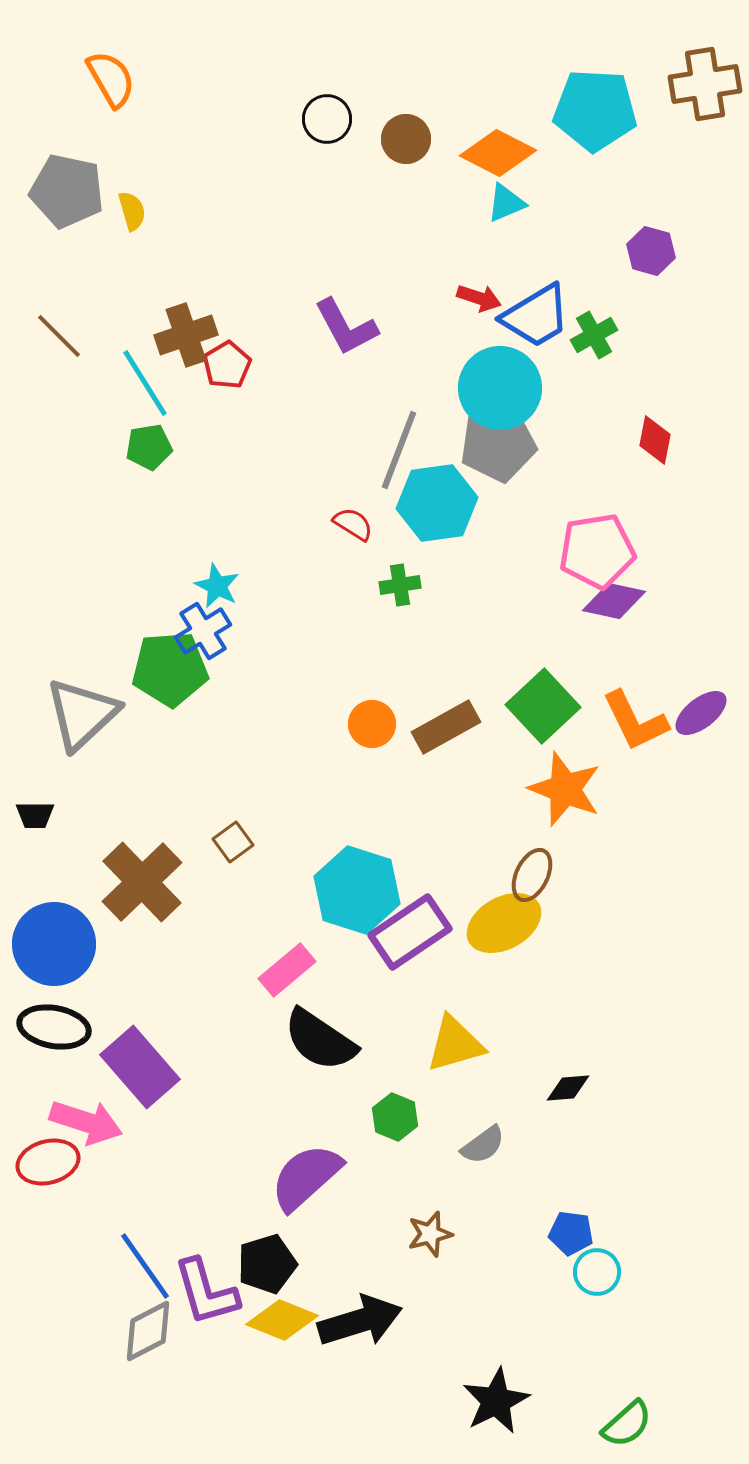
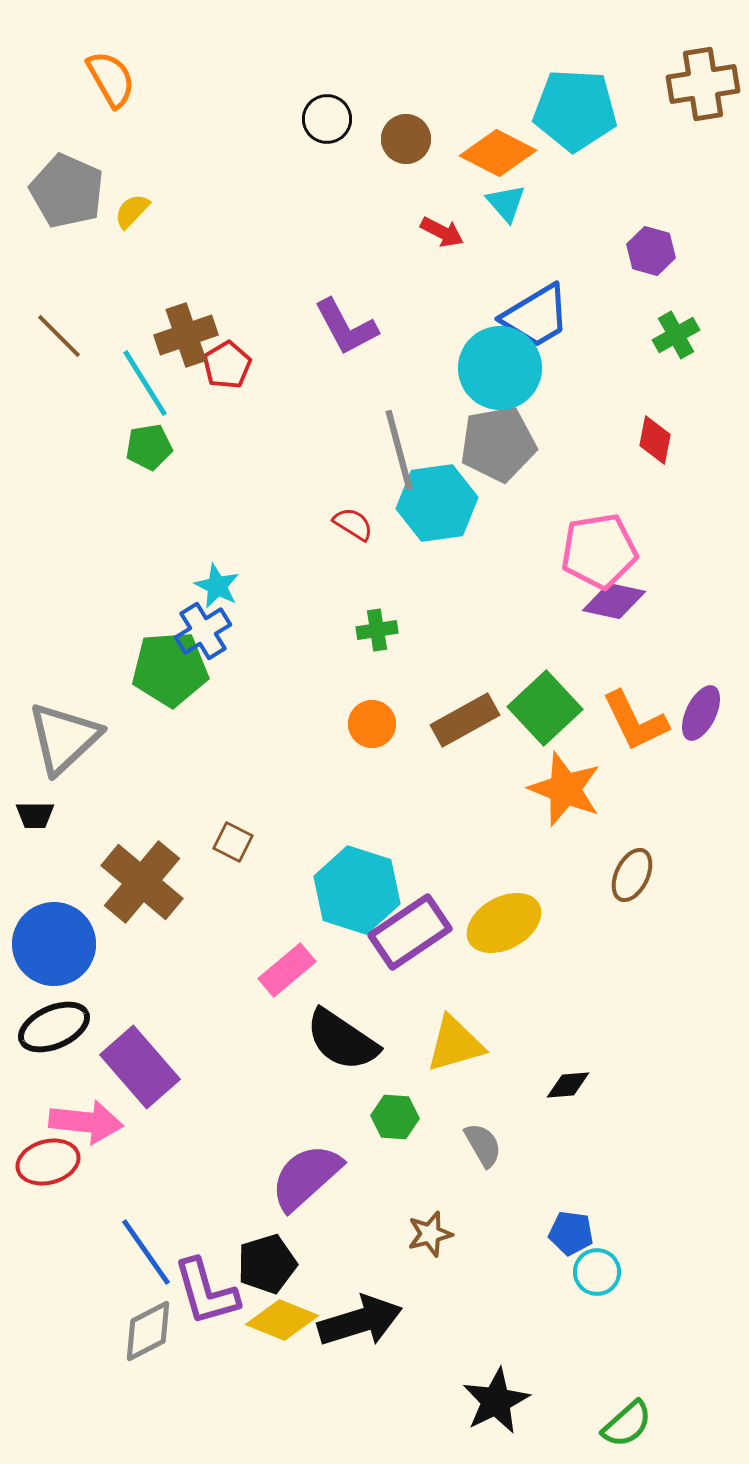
brown cross at (705, 84): moved 2 px left
cyan pentagon at (595, 110): moved 20 px left
gray pentagon at (67, 191): rotated 12 degrees clockwise
cyan triangle at (506, 203): rotated 48 degrees counterclockwise
yellow semicircle at (132, 211): rotated 120 degrees counterclockwise
red arrow at (479, 298): moved 37 px left, 66 px up; rotated 9 degrees clockwise
green cross at (594, 335): moved 82 px right
cyan circle at (500, 388): moved 20 px up
gray line at (399, 450): rotated 36 degrees counterclockwise
pink pentagon at (597, 551): moved 2 px right
green cross at (400, 585): moved 23 px left, 45 px down
green square at (543, 706): moved 2 px right, 2 px down
purple ellipse at (701, 713): rotated 26 degrees counterclockwise
gray triangle at (82, 714): moved 18 px left, 24 px down
brown rectangle at (446, 727): moved 19 px right, 7 px up
brown square at (233, 842): rotated 27 degrees counterclockwise
brown ellipse at (532, 875): moved 100 px right
brown cross at (142, 882): rotated 6 degrees counterclockwise
black ellipse at (54, 1027): rotated 34 degrees counterclockwise
black semicircle at (320, 1040): moved 22 px right
black diamond at (568, 1088): moved 3 px up
green hexagon at (395, 1117): rotated 18 degrees counterclockwise
pink arrow at (86, 1122): rotated 12 degrees counterclockwise
gray semicircle at (483, 1145): rotated 84 degrees counterclockwise
blue line at (145, 1266): moved 1 px right, 14 px up
